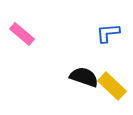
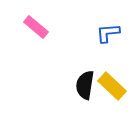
pink rectangle: moved 14 px right, 7 px up
black semicircle: moved 1 px right, 8 px down; rotated 100 degrees counterclockwise
